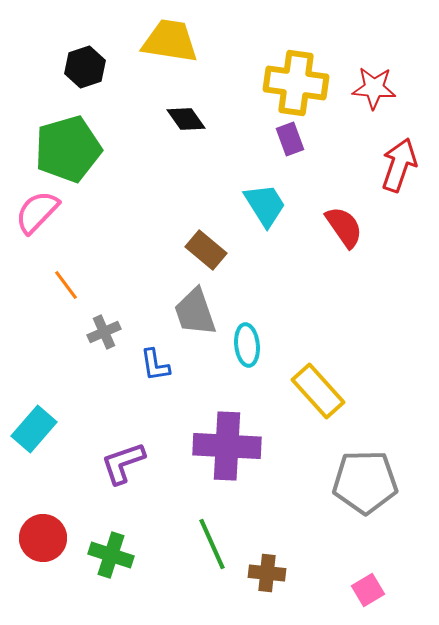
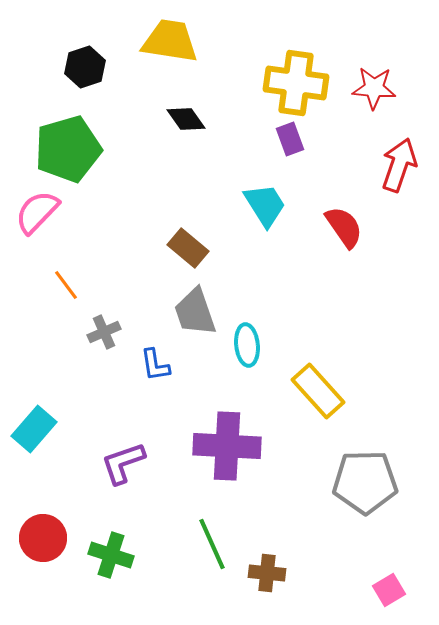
brown rectangle: moved 18 px left, 2 px up
pink square: moved 21 px right
